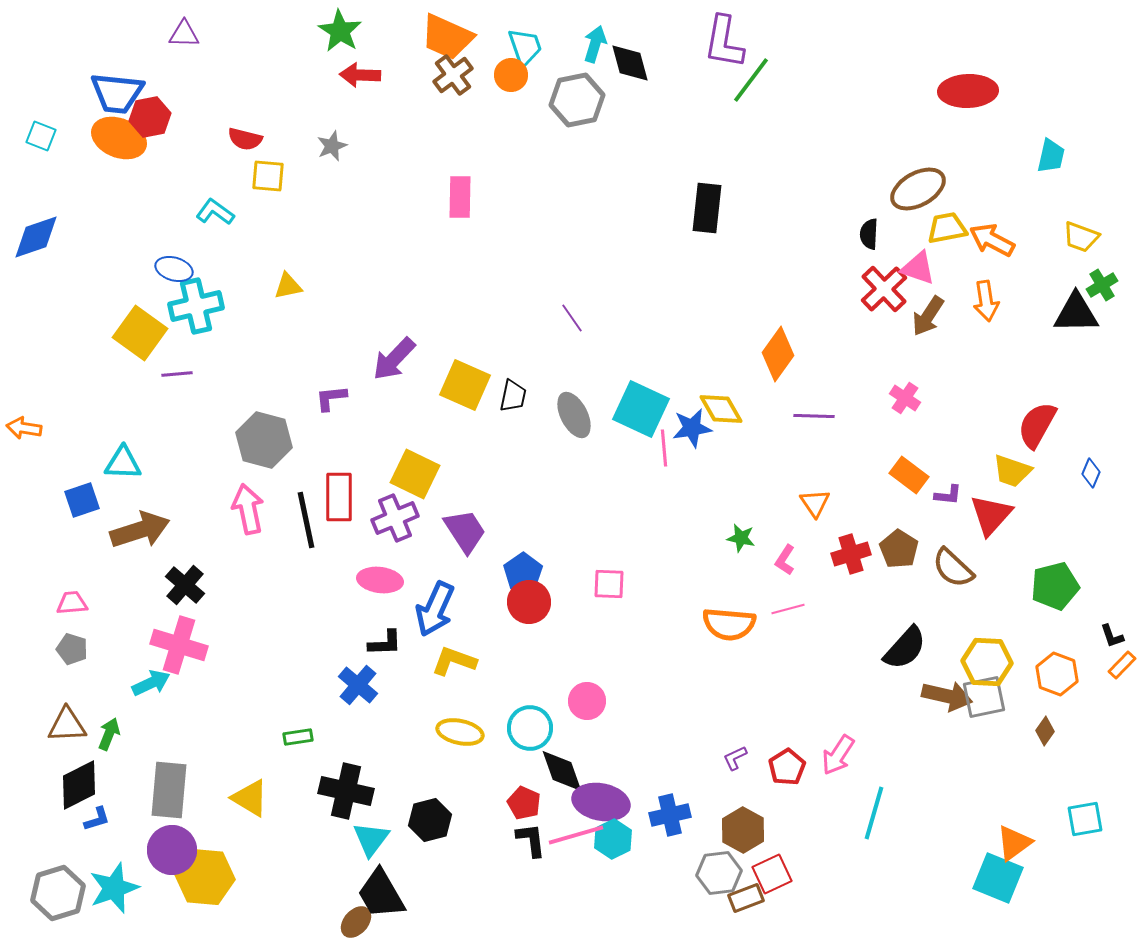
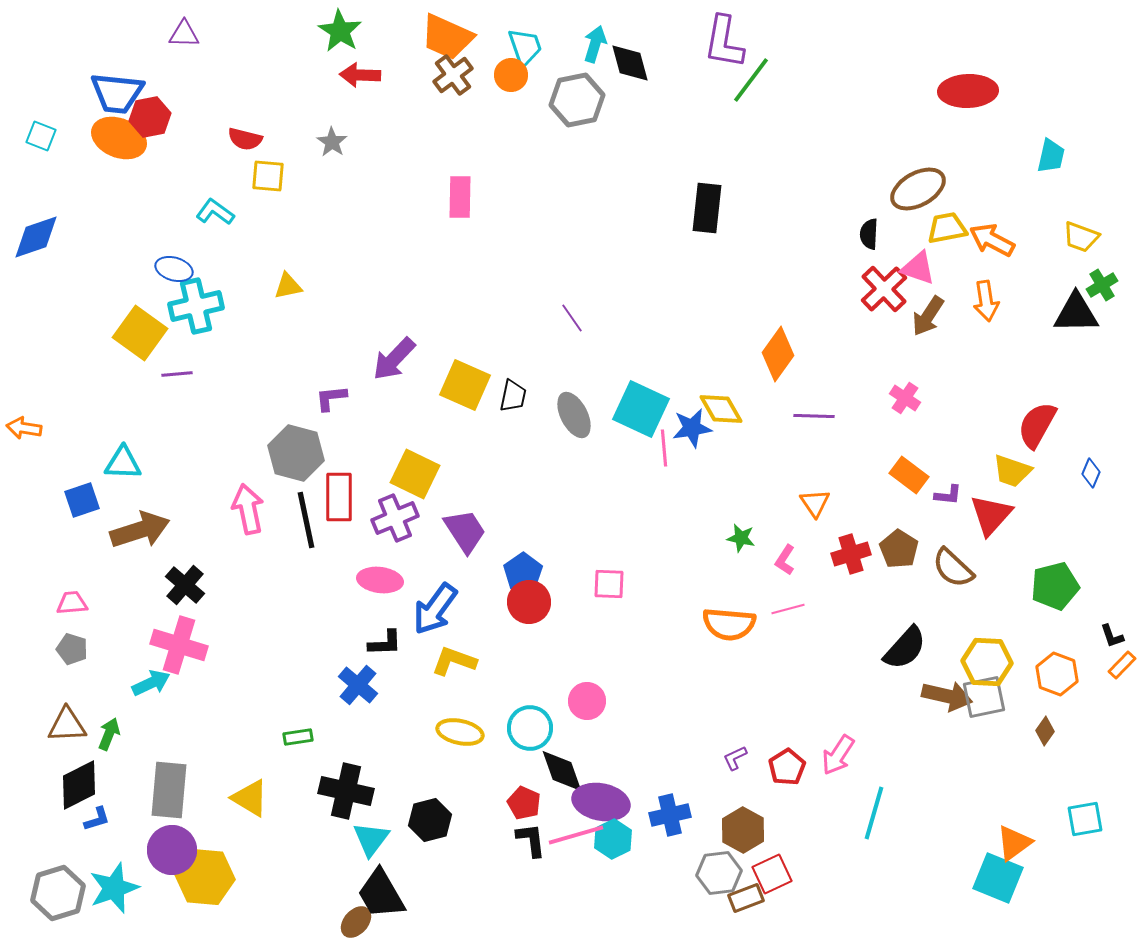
gray star at (332, 146): moved 4 px up; rotated 16 degrees counterclockwise
gray hexagon at (264, 440): moved 32 px right, 13 px down
blue arrow at (435, 609): rotated 12 degrees clockwise
